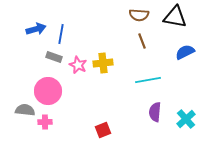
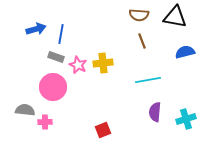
blue semicircle: rotated 12 degrees clockwise
gray rectangle: moved 2 px right
pink circle: moved 5 px right, 4 px up
cyan cross: rotated 24 degrees clockwise
